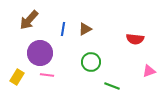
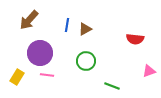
blue line: moved 4 px right, 4 px up
green circle: moved 5 px left, 1 px up
